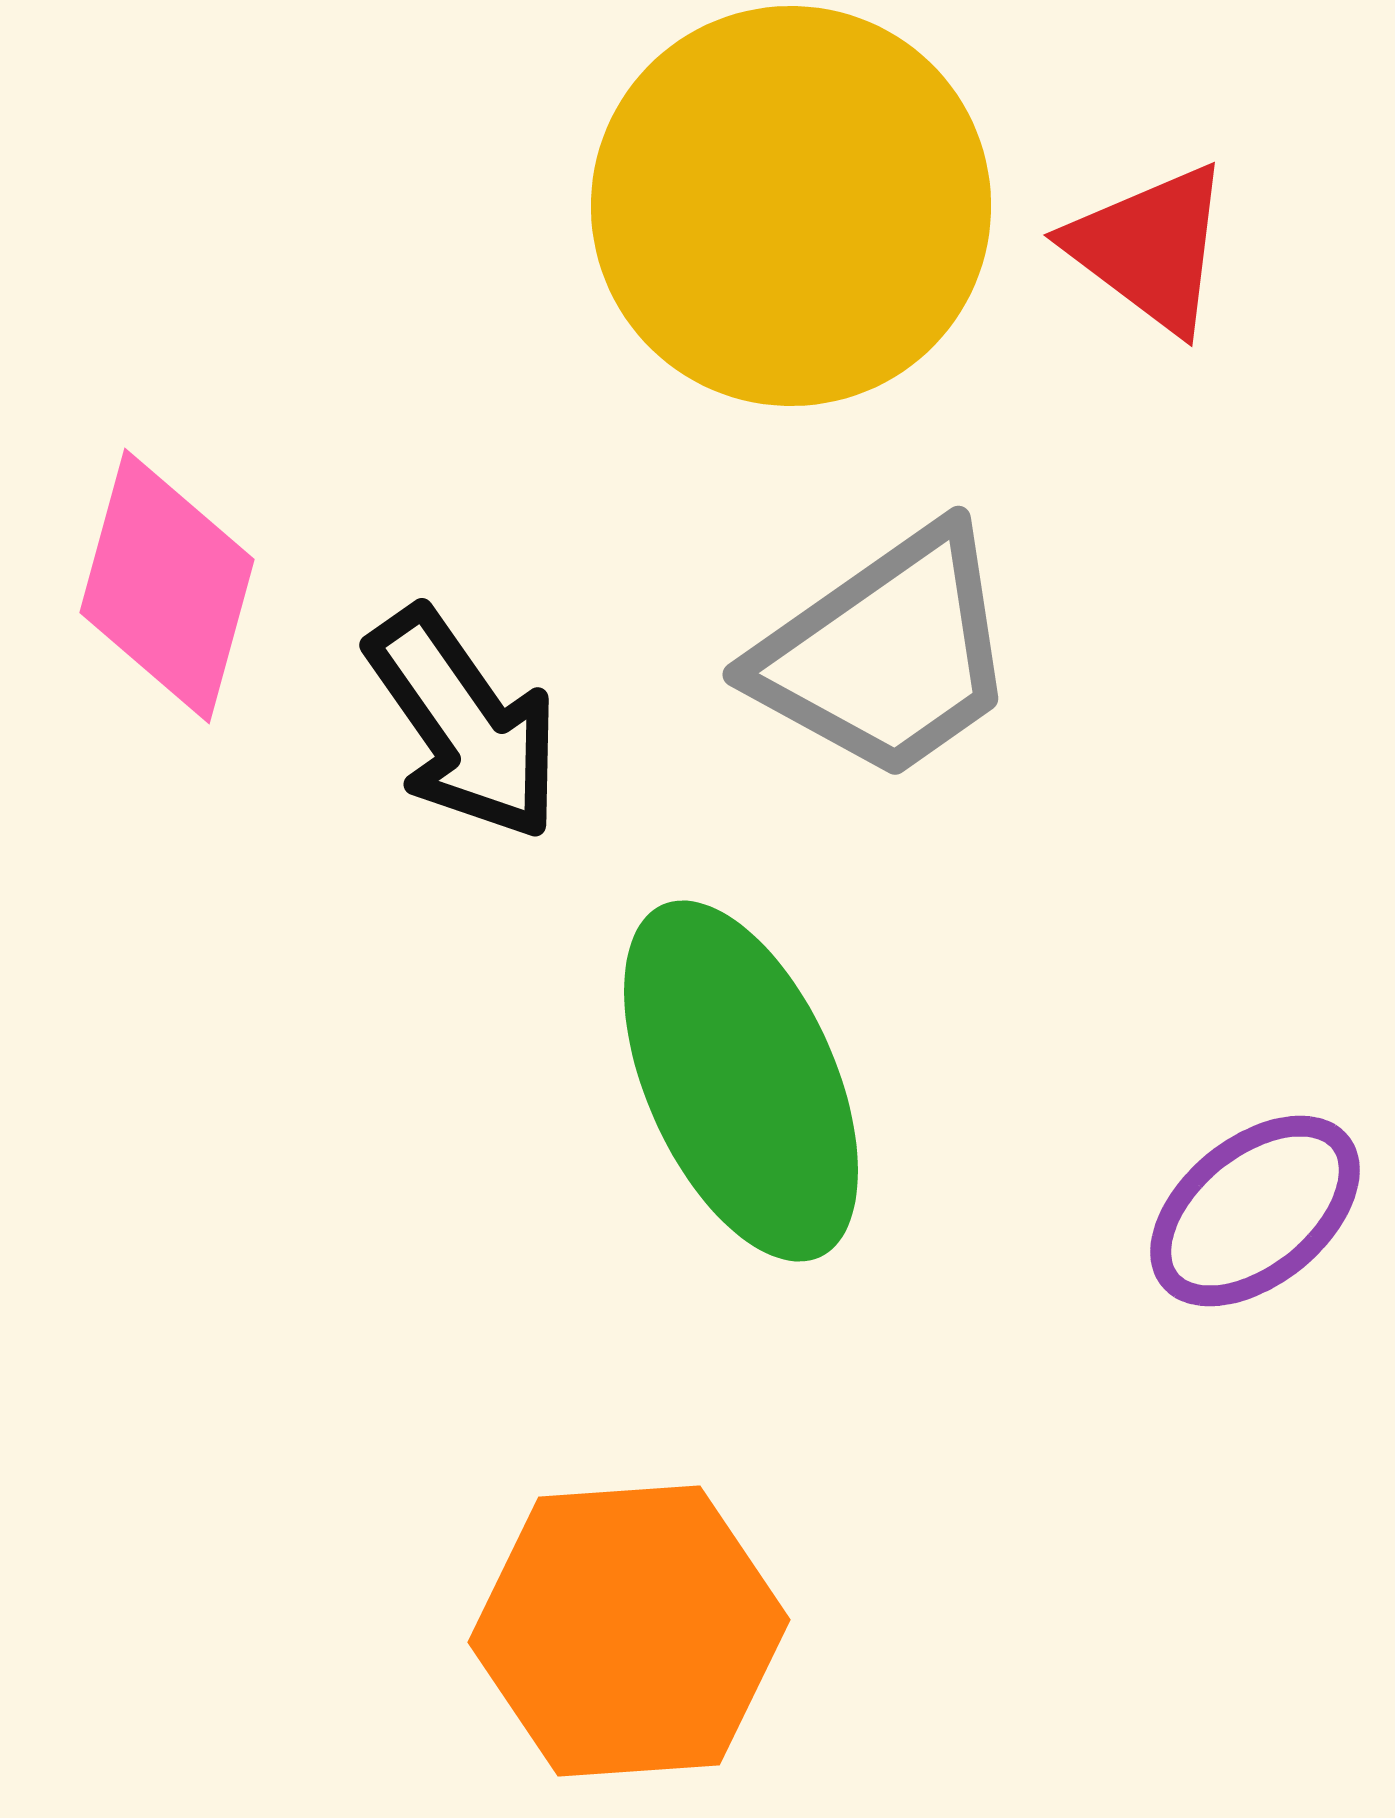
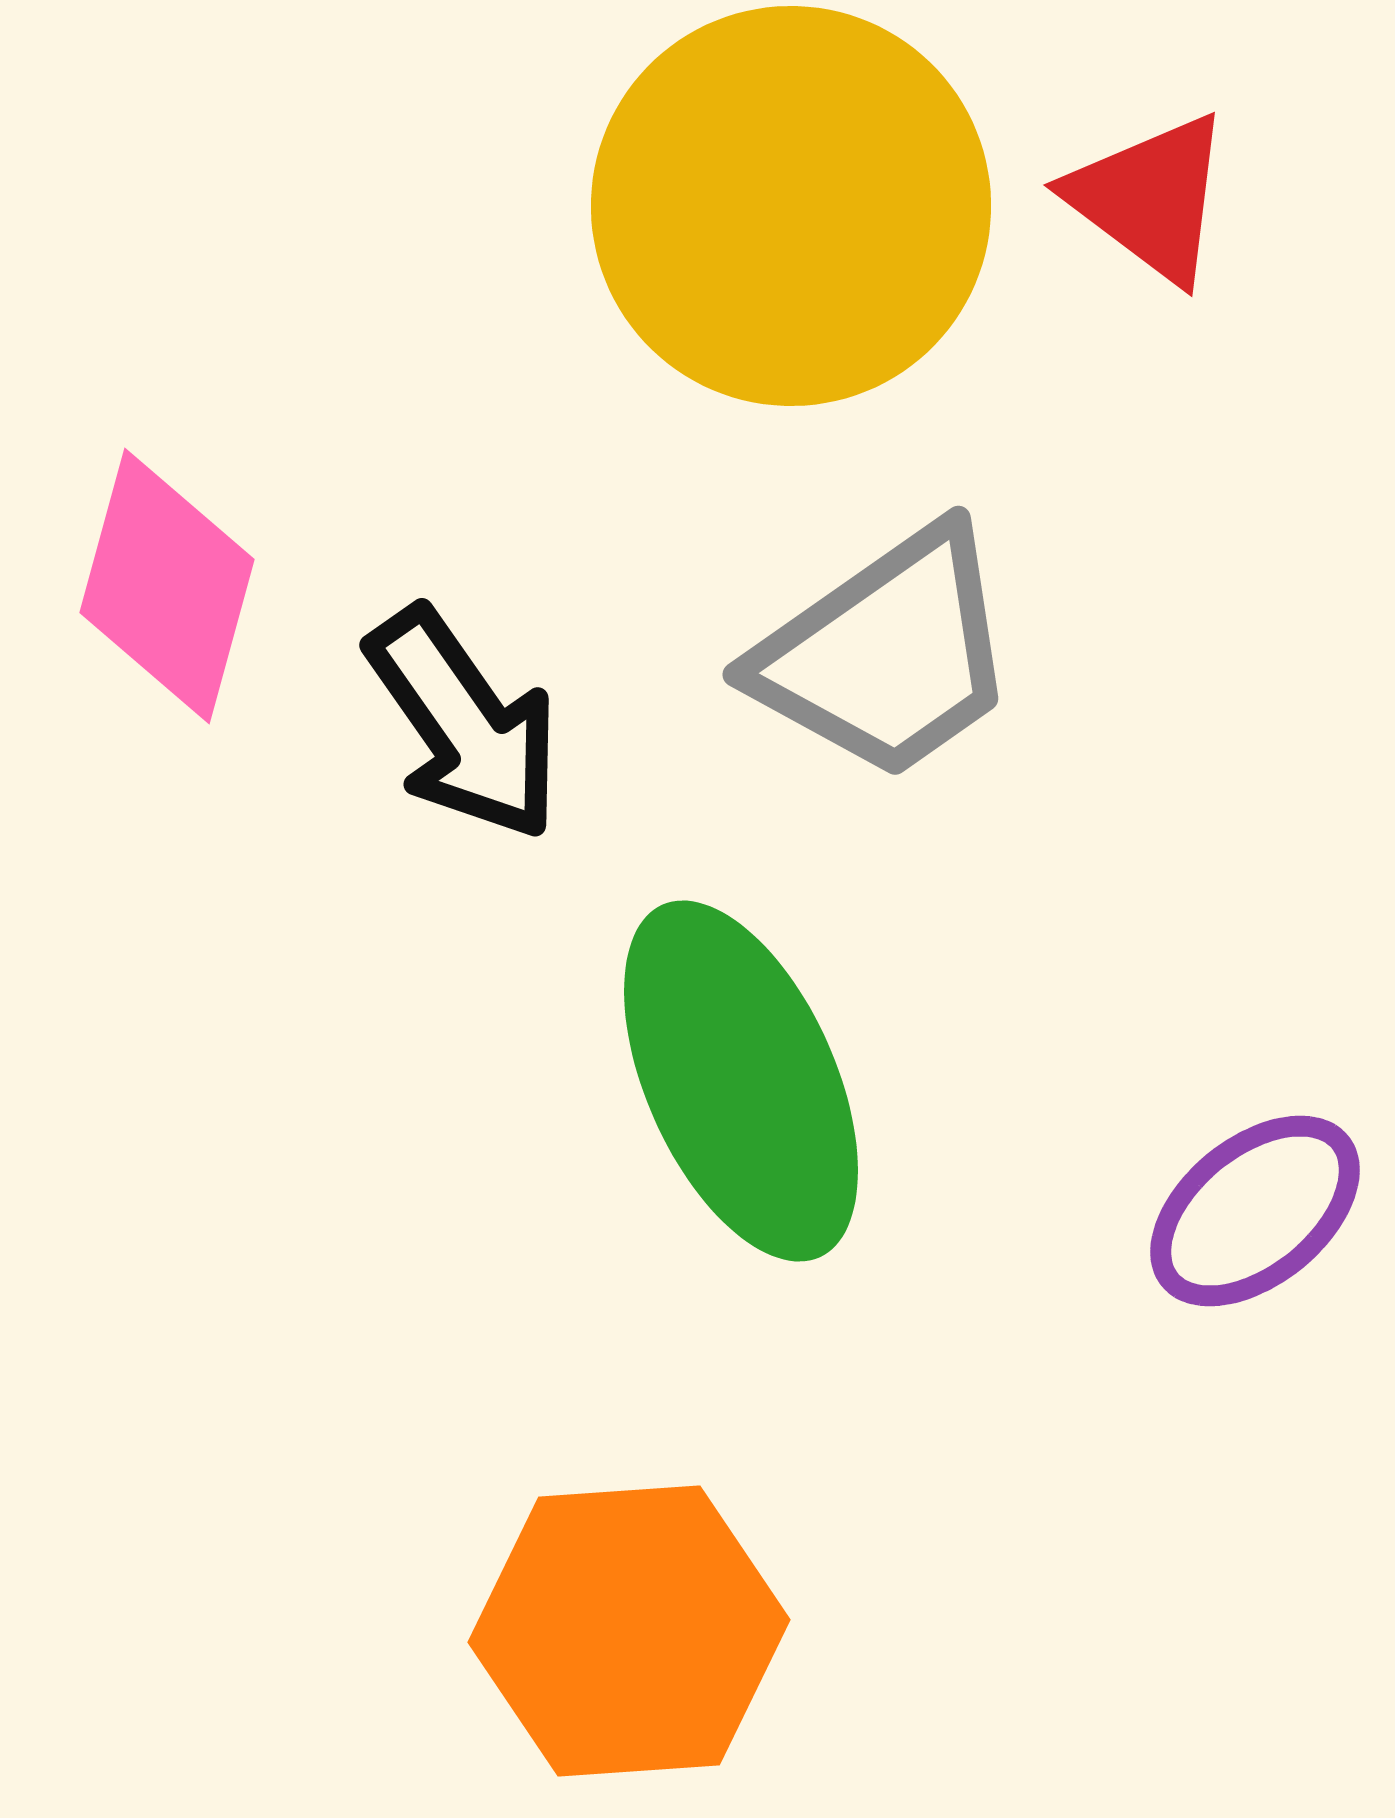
red triangle: moved 50 px up
